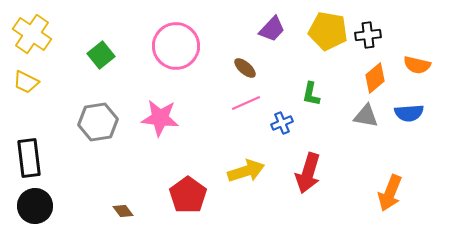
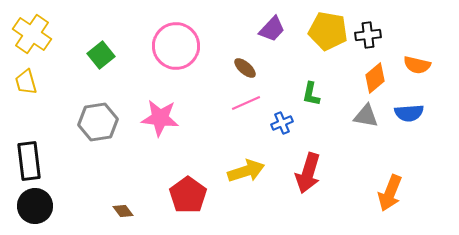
yellow trapezoid: rotated 48 degrees clockwise
black rectangle: moved 3 px down
